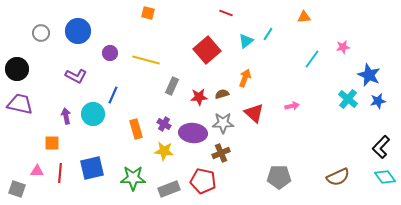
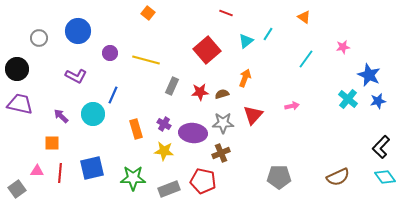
orange square at (148, 13): rotated 24 degrees clockwise
orange triangle at (304, 17): rotated 40 degrees clockwise
gray circle at (41, 33): moved 2 px left, 5 px down
cyan line at (312, 59): moved 6 px left
red star at (199, 97): moved 1 px right, 5 px up
red triangle at (254, 113): moved 1 px left, 2 px down; rotated 30 degrees clockwise
purple arrow at (66, 116): moved 5 px left; rotated 35 degrees counterclockwise
gray square at (17, 189): rotated 36 degrees clockwise
